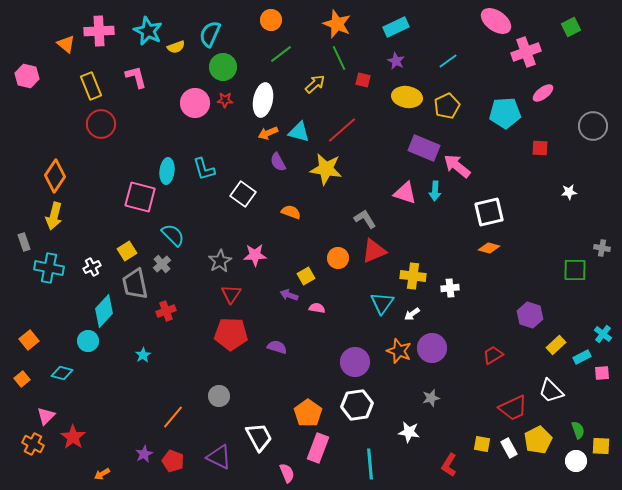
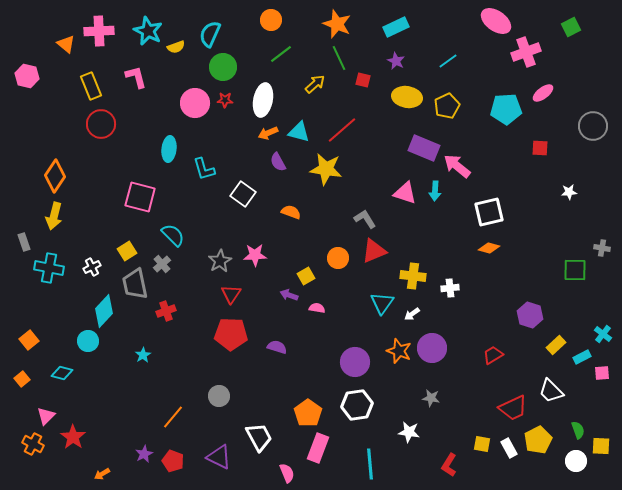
cyan pentagon at (505, 113): moved 1 px right, 4 px up
cyan ellipse at (167, 171): moved 2 px right, 22 px up
gray star at (431, 398): rotated 24 degrees clockwise
